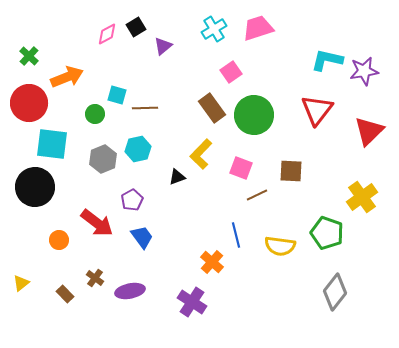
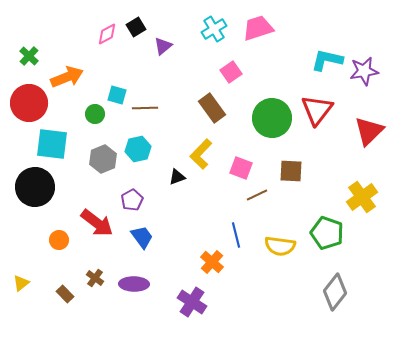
green circle at (254, 115): moved 18 px right, 3 px down
purple ellipse at (130, 291): moved 4 px right, 7 px up; rotated 12 degrees clockwise
